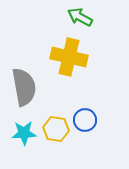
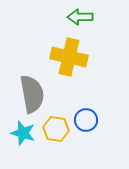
green arrow: rotated 30 degrees counterclockwise
gray semicircle: moved 8 px right, 7 px down
blue circle: moved 1 px right
cyan star: moved 1 px left; rotated 20 degrees clockwise
